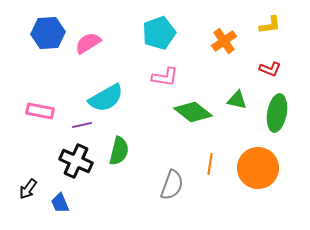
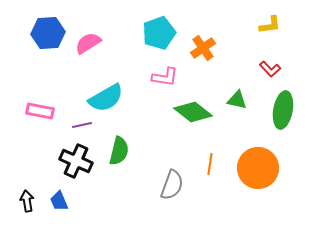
orange cross: moved 21 px left, 7 px down
red L-shape: rotated 25 degrees clockwise
green ellipse: moved 6 px right, 3 px up
black arrow: moved 1 px left, 12 px down; rotated 135 degrees clockwise
blue trapezoid: moved 1 px left, 2 px up
